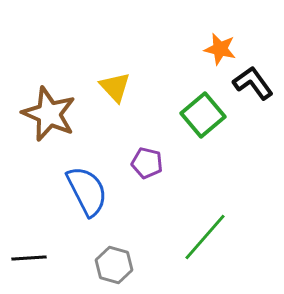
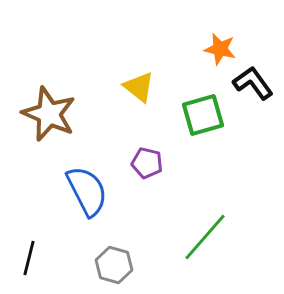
yellow triangle: moved 24 px right; rotated 8 degrees counterclockwise
green square: rotated 24 degrees clockwise
black line: rotated 72 degrees counterclockwise
